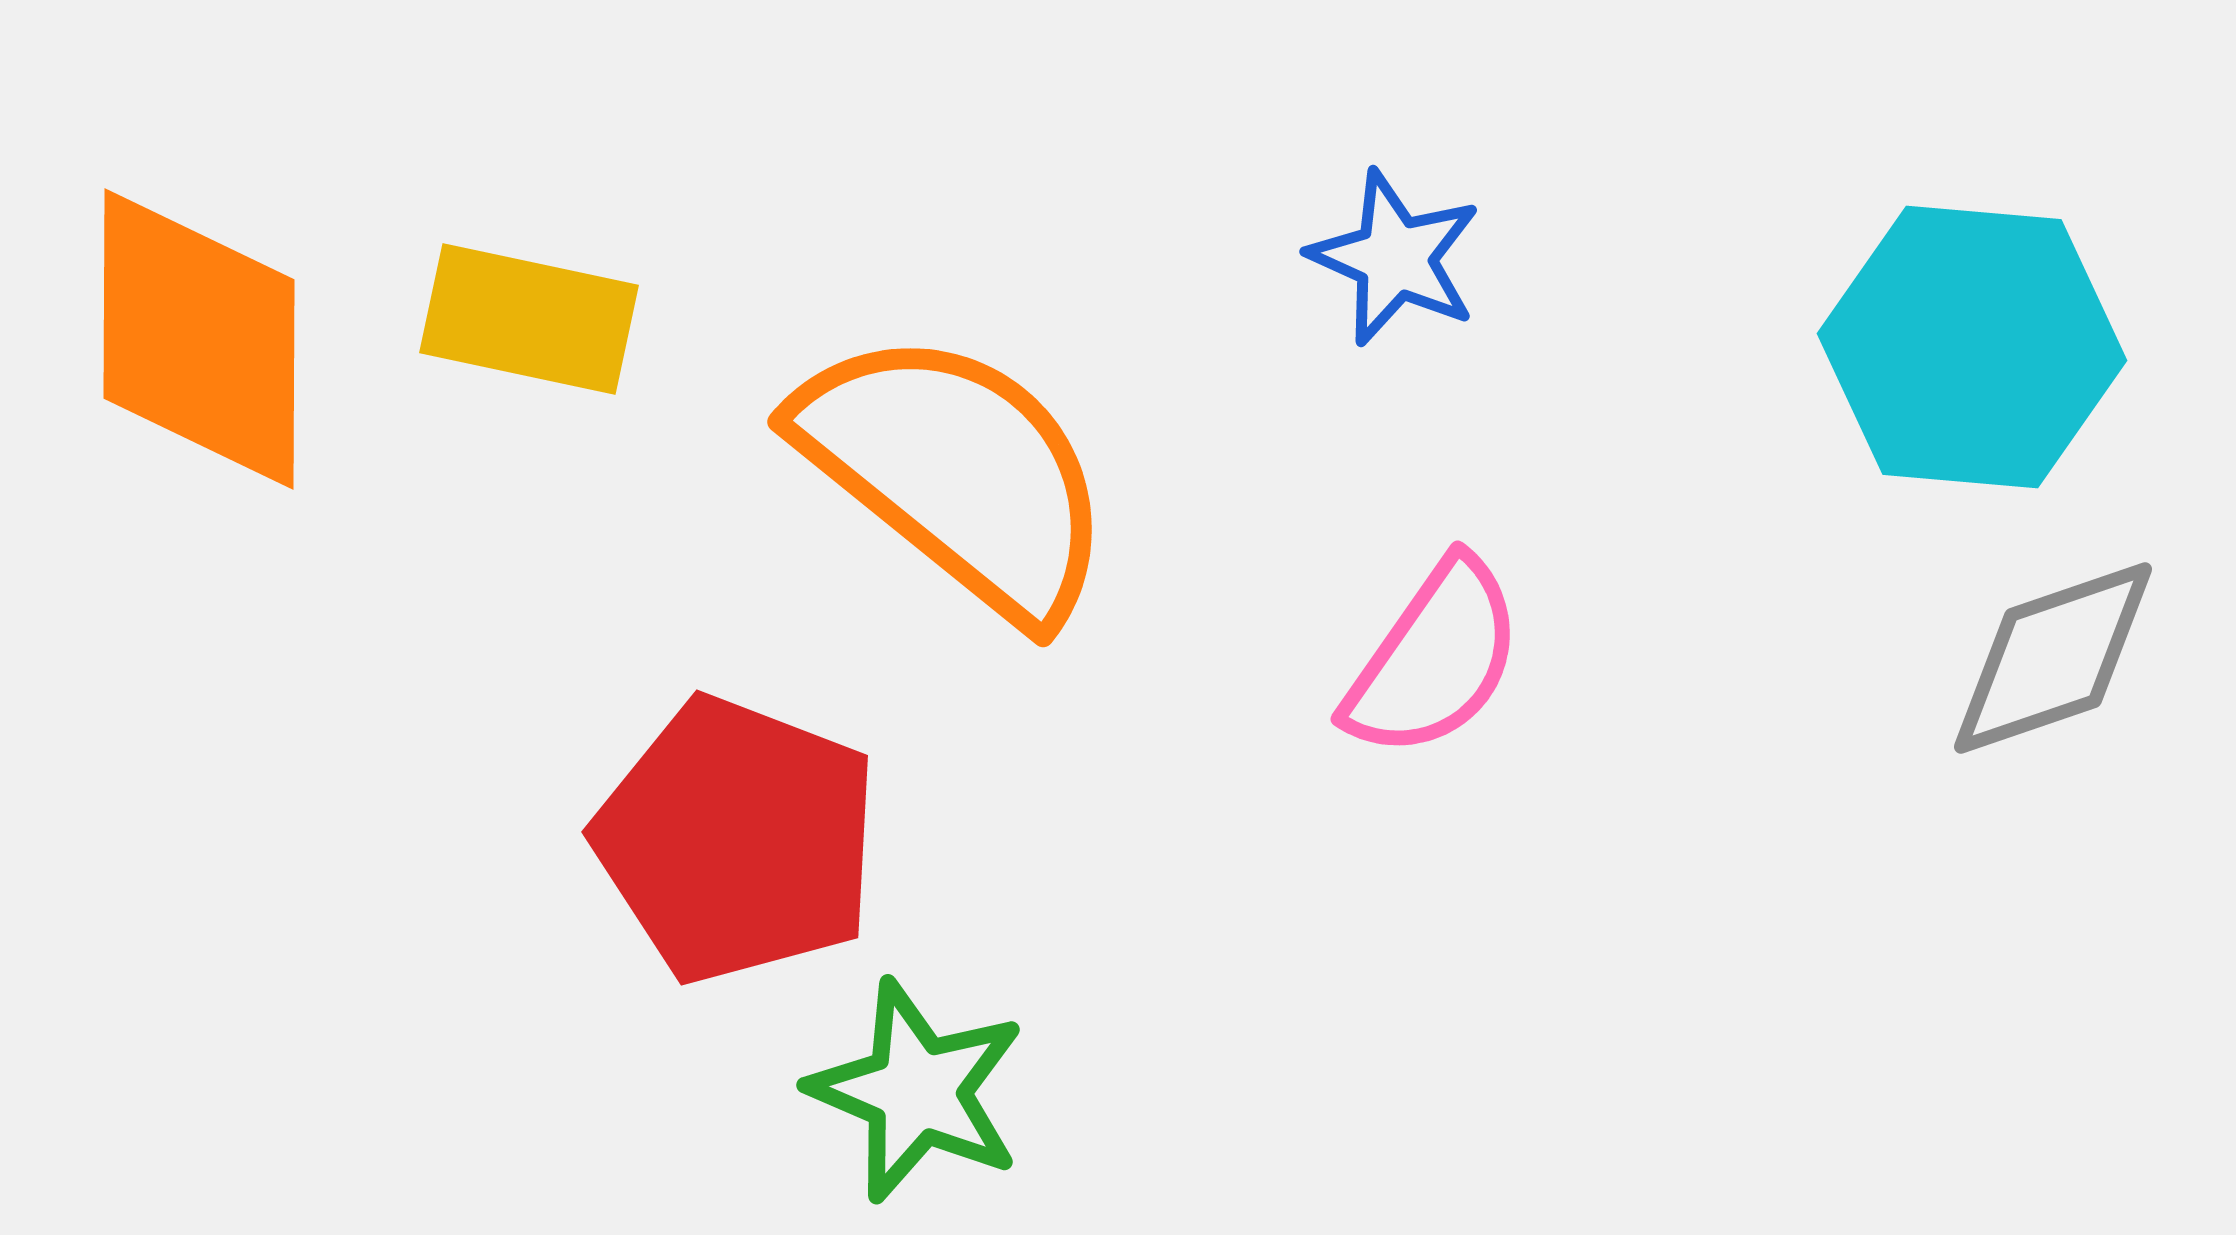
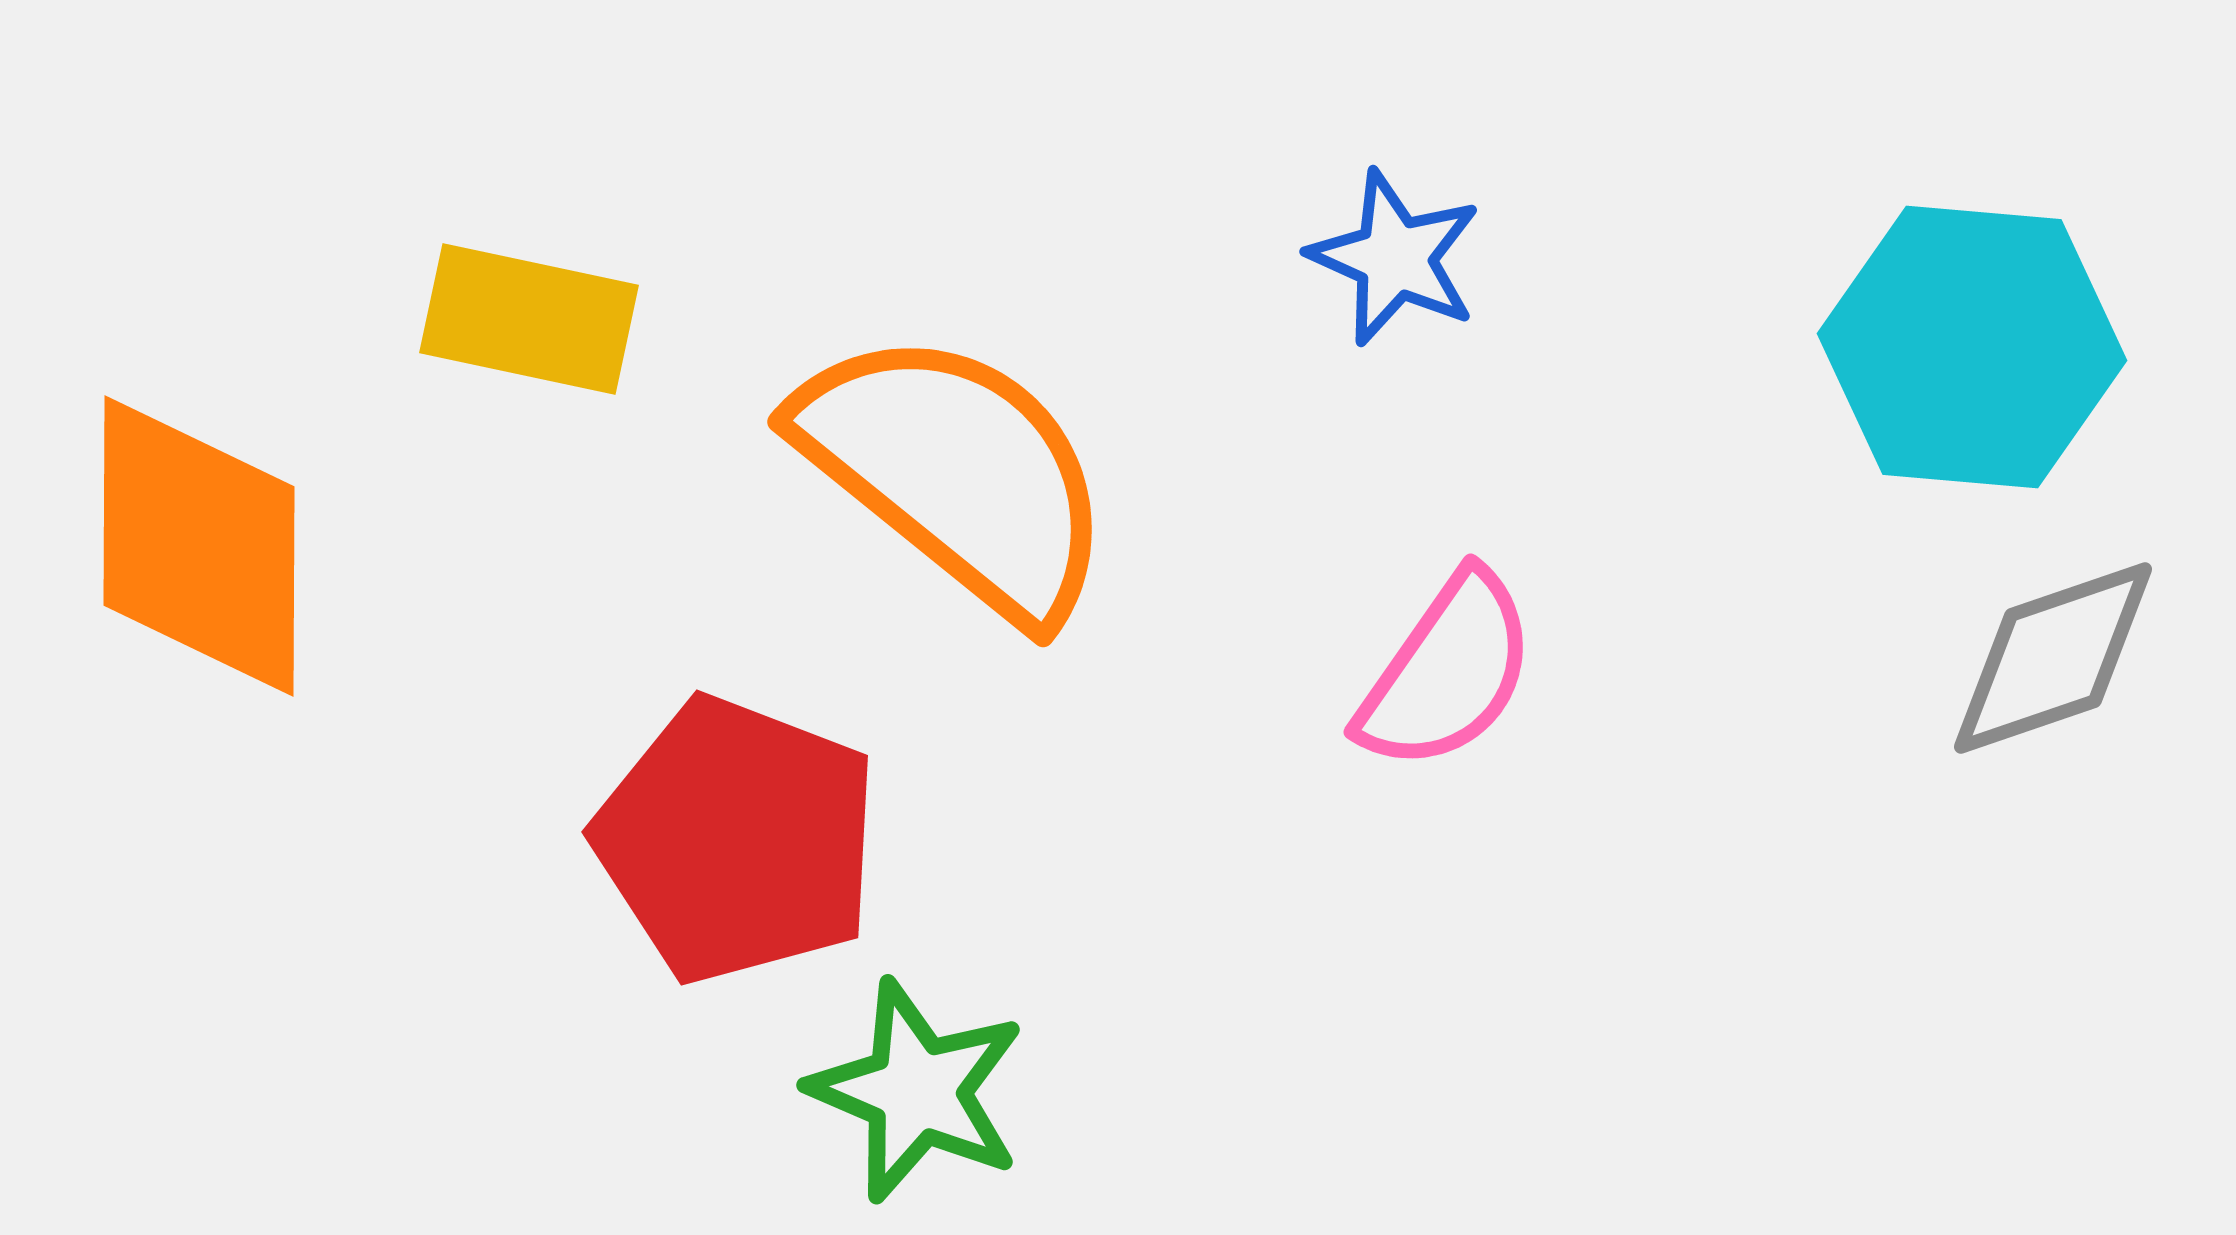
orange diamond: moved 207 px down
pink semicircle: moved 13 px right, 13 px down
